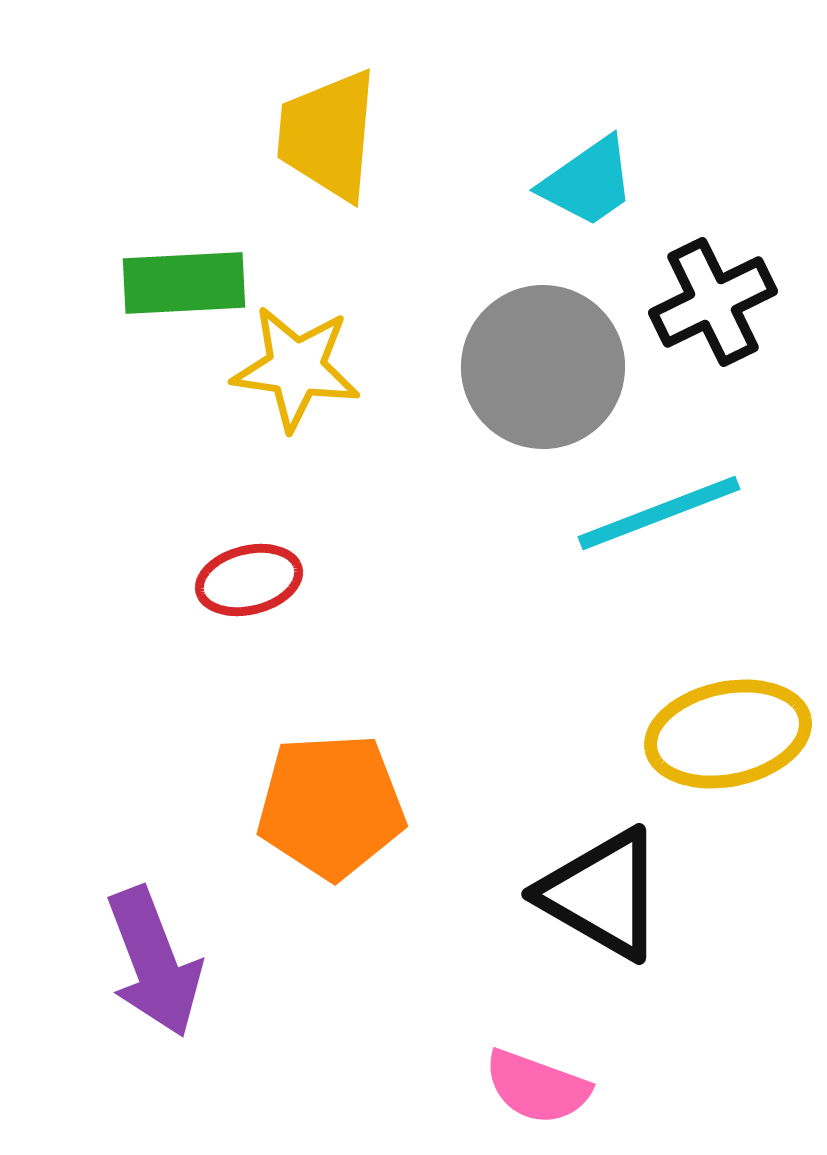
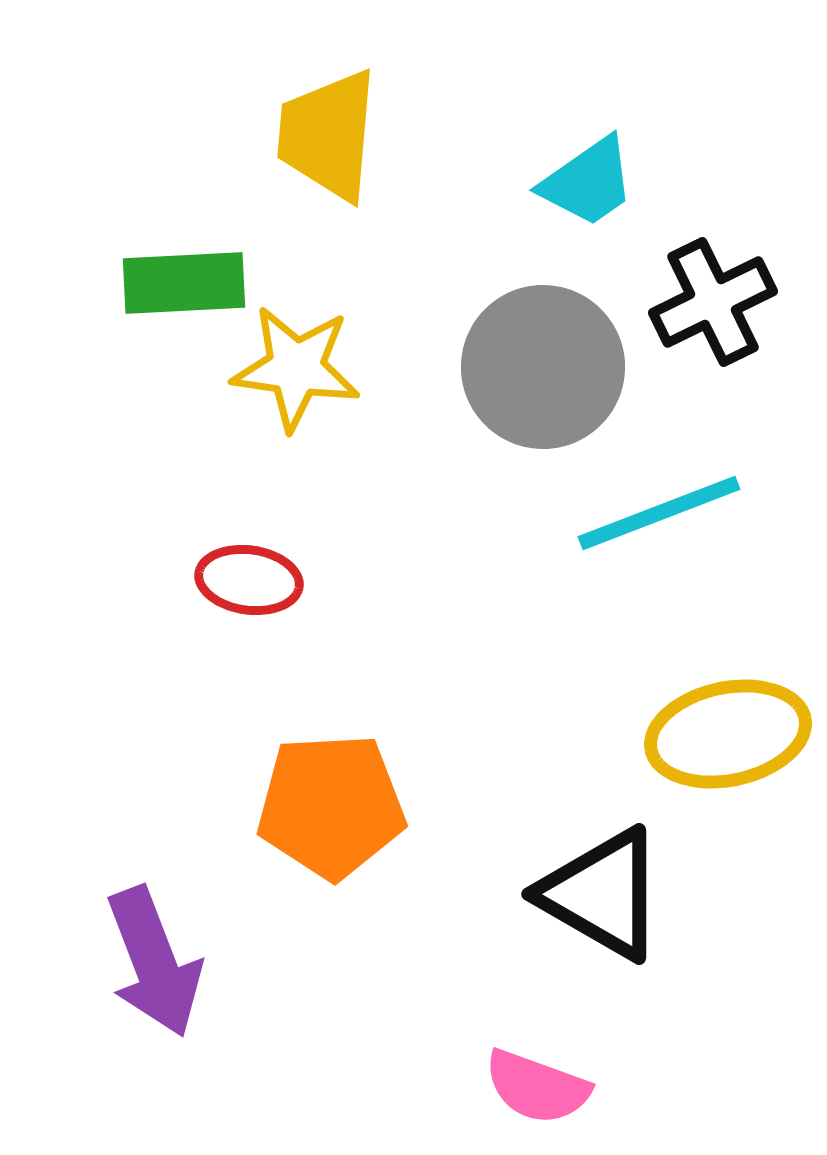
red ellipse: rotated 22 degrees clockwise
